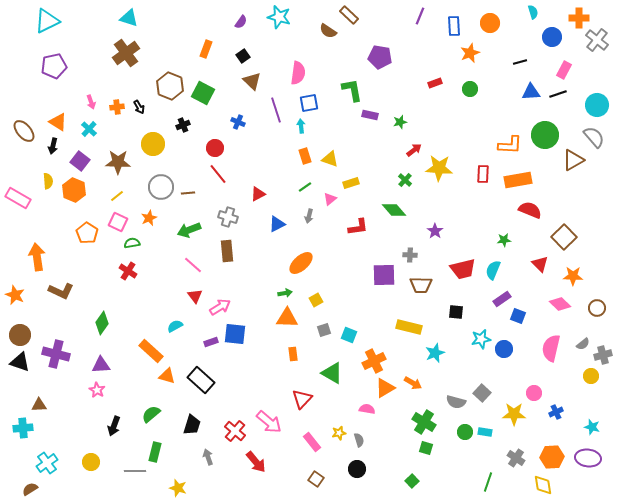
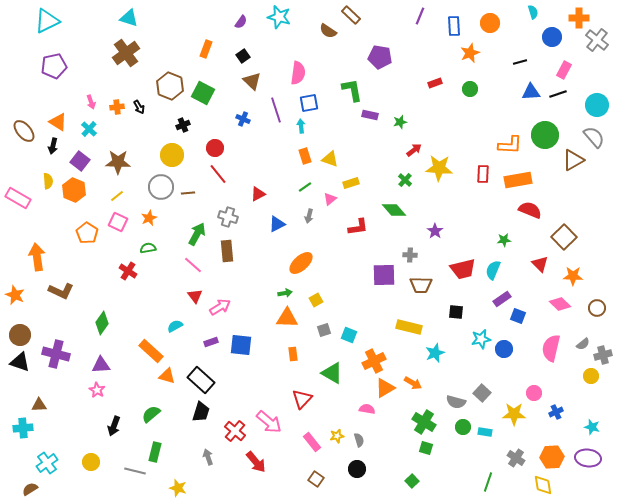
brown rectangle at (349, 15): moved 2 px right
blue cross at (238, 122): moved 5 px right, 3 px up
yellow circle at (153, 144): moved 19 px right, 11 px down
green arrow at (189, 230): moved 8 px right, 4 px down; rotated 140 degrees clockwise
green semicircle at (132, 243): moved 16 px right, 5 px down
blue square at (235, 334): moved 6 px right, 11 px down
black trapezoid at (192, 425): moved 9 px right, 13 px up
green circle at (465, 432): moved 2 px left, 5 px up
yellow star at (339, 433): moved 2 px left, 3 px down
gray line at (135, 471): rotated 15 degrees clockwise
